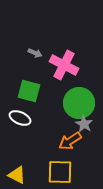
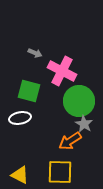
pink cross: moved 2 px left, 6 px down
green circle: moved 2 px up
white ellipse: rotated 35 degrees counterclockwise
yellow triangle: moved 3 px right
